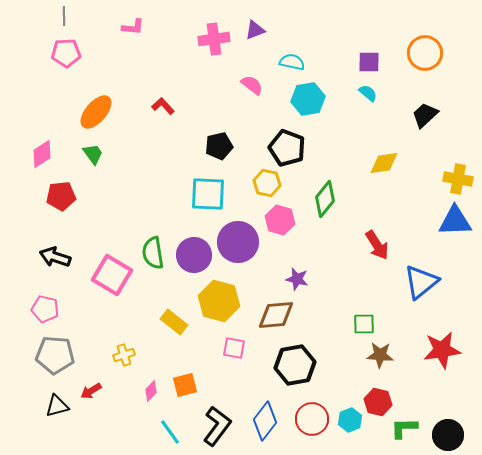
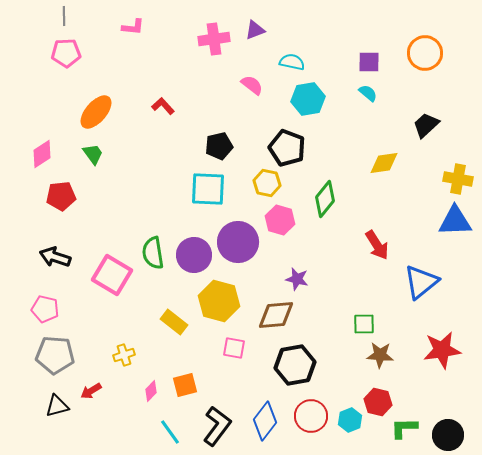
black trapezoid at (425, 115): moved 1 px right, 10 px down
cyan square at (208, 194): moved 5 px up
red circle at (312, 419): moved 1 px left, 3 px up
